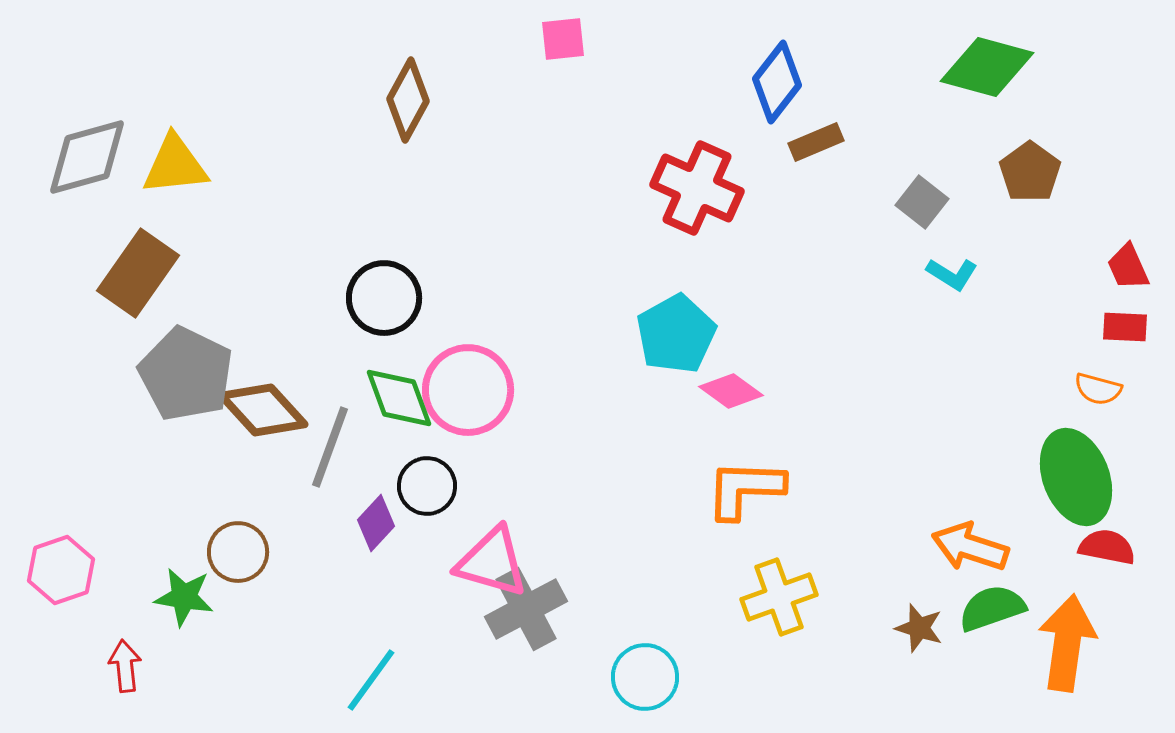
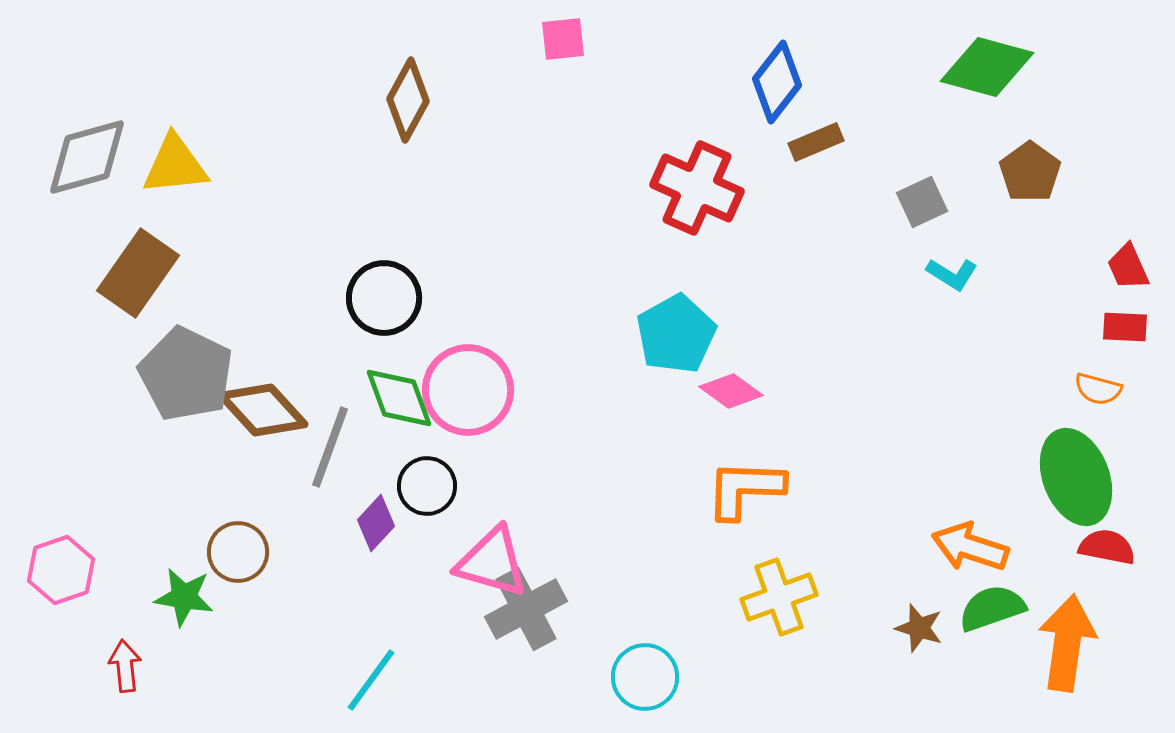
gray square at (922, 202): rotated 27 degrees clockwise
